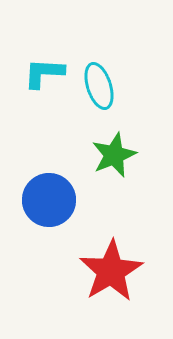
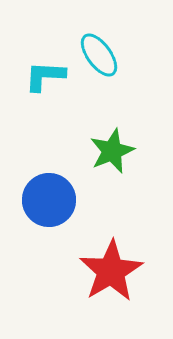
cyan L-shape: moved 1 px right, 3 px down
cyan ellipse: moved 31 px up; rotated 18 degrees counterclockwise
green star: moved 2 px left, 4 px up
